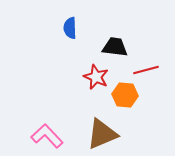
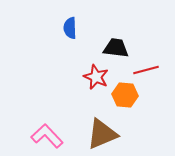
black trapezoid: moved 1 px right, 1 px down
